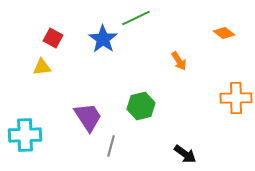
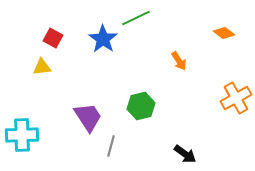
orange cross: rotated 28 degrees counterclockwise
cyan cross: moved 3 px left
